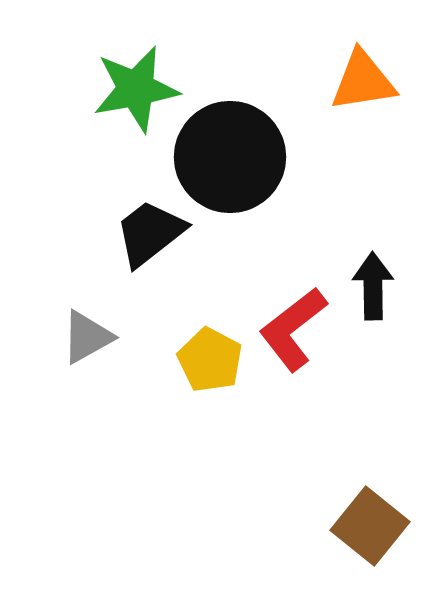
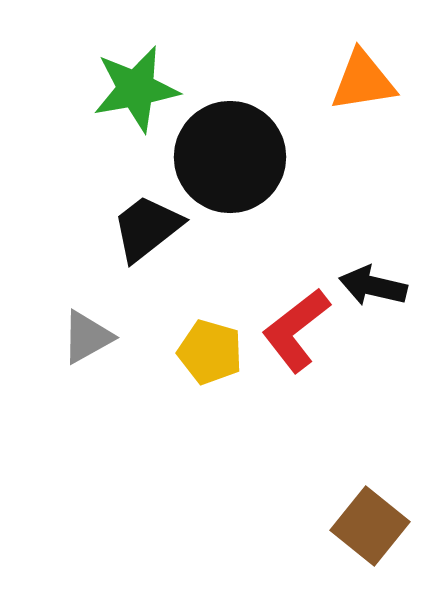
black trapezoid: moved 3 px left, 5 px up
black arrow: rotated 76 degrees counterclockwise
red L-shape: moved 3 px right, 1 px down
yellow pentagon: moved 8 px up; rotated 12 degrees counterclockwise
